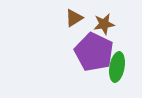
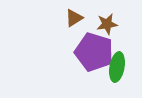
brown star: moved 3 px right
purple pentagon: rotated 9 degrees counterclockwise
